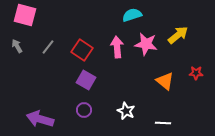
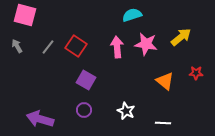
yellow arrow: moved 3 px right, 2 px down
red square: moved 6 px left, 4 px up
